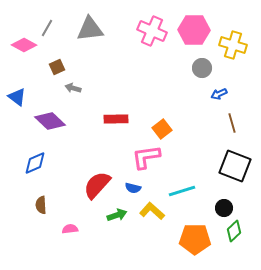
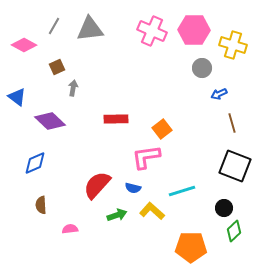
gray line: moved 7 px right, 2 px up
gray arrow: rotated 84 degrees clockwise
orange pentagon: moved 4 px left, 8 px down
